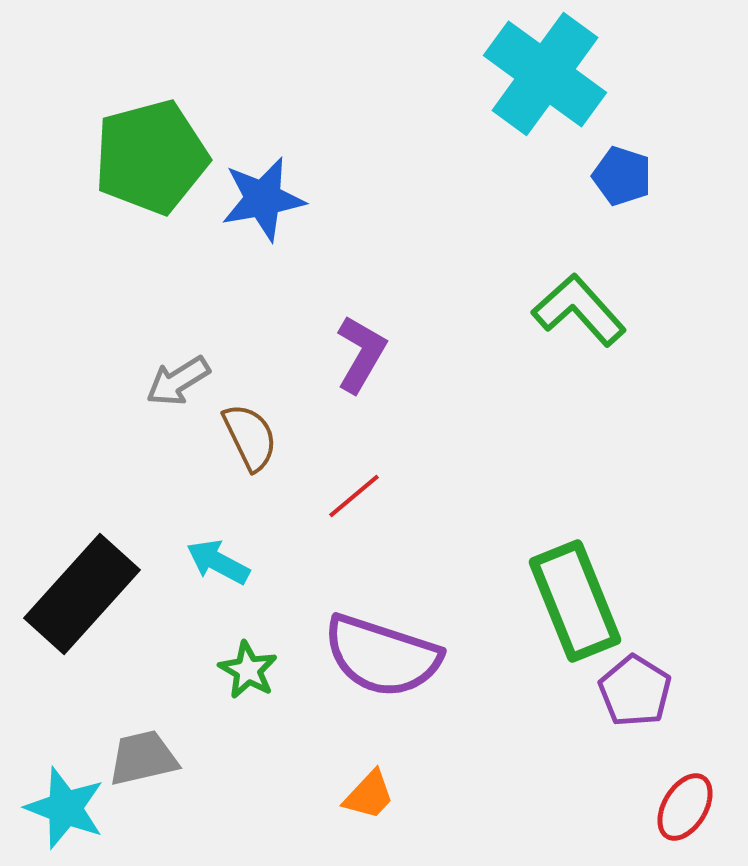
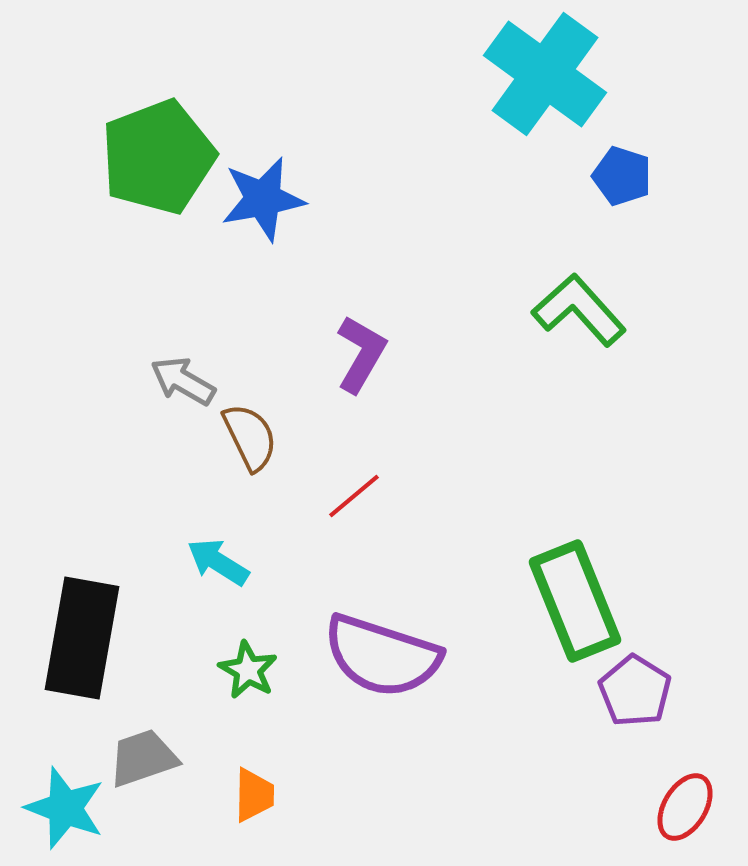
green pentagon: moved 7 px right; rotated 6 degrees counterclockwise
gray arrow: moved 5 px right; rotated 62 degrees clockwise
cyan arrow: rotated 4 degrees clockwise
black rectangle: moved 44 px down; rotated 32 degrees counterclockwise
gray trapezoid: rotated 6 degrees counterclockwise
orange trapezoid: moved 115 px left; rotated 42 degrees counterclockwise
